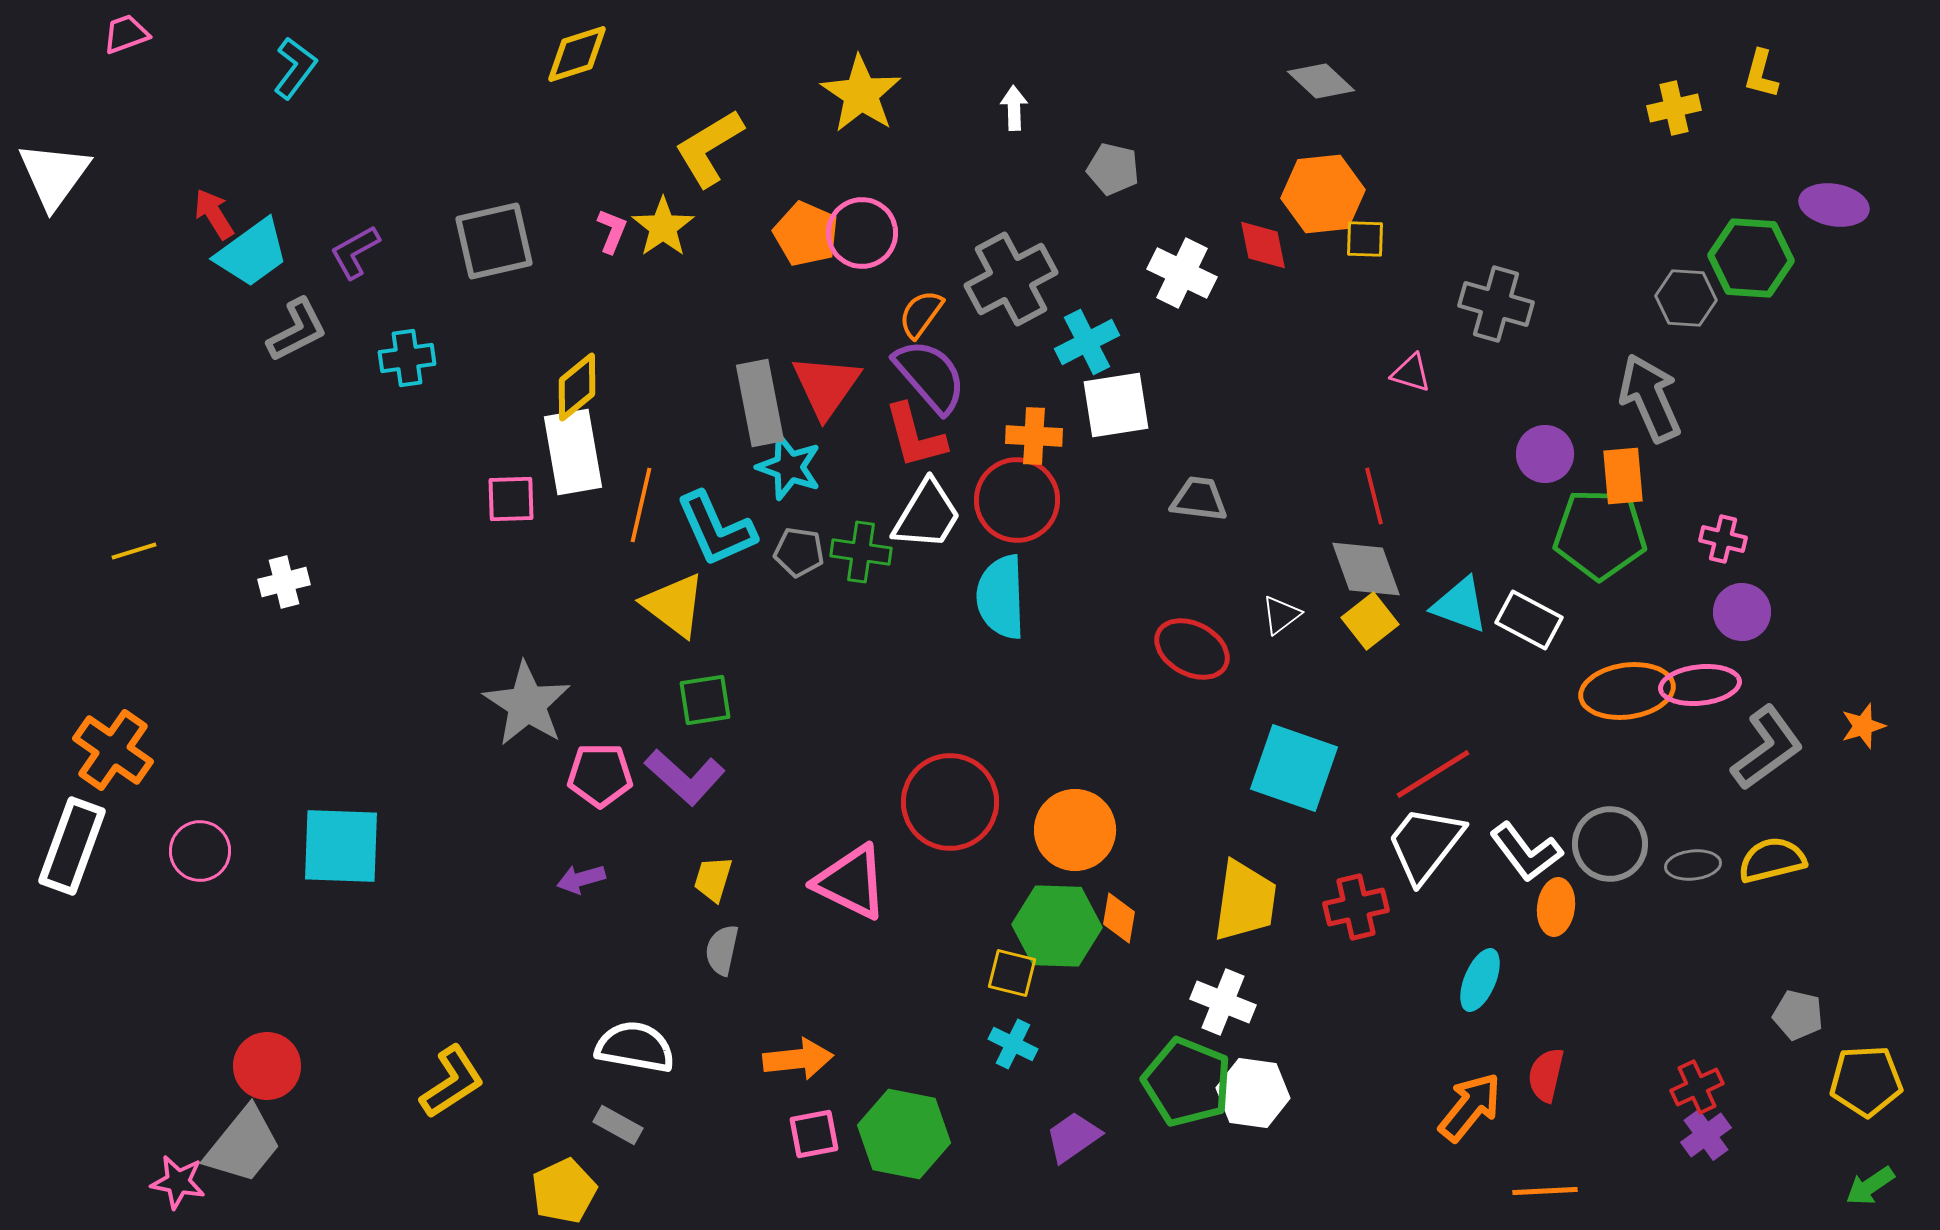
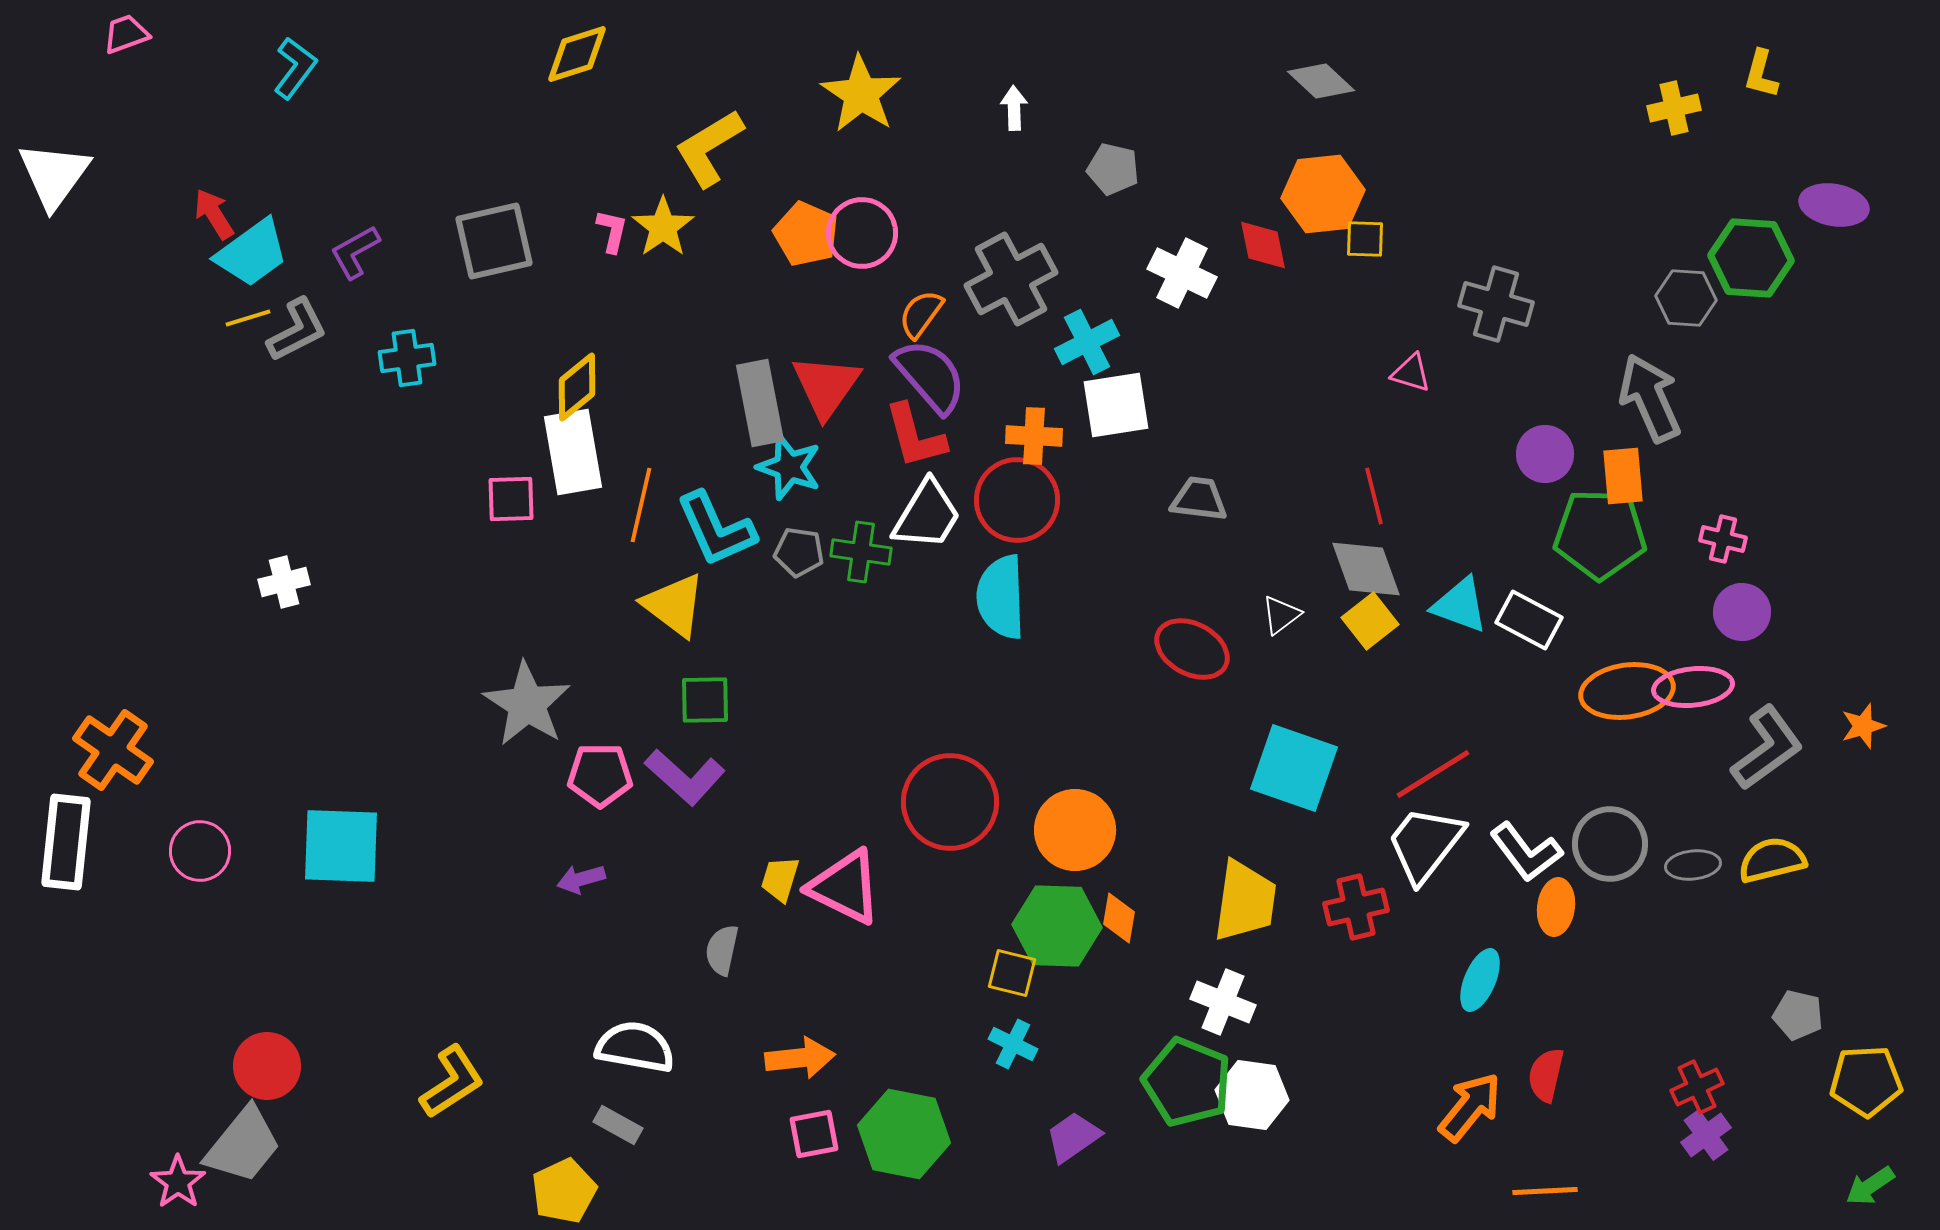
pink L-shape at (612, 231): rotated 9 degrees counterclockwise
yellow line at (134, 551): moved 114 px right, 233 px up
pink ellipse at (1700, 685): moved 7 px left, 2 px down
green square at (705, 700): rotated 8 degrees clockwise
white rectangle at (72, 846): moved 6 px left, 4 px up; rotated 14 degrees counterclockwise
yellow trapezoid at (713, 879): moved 67 px right
pink triangle at (851, 882): moved 6 px left, 5 px down
orange arrow at (798, 1059): moved 2 px right, 1 px up
white hexagon at (1253, 1093): moved 1 px left, 2 px down
pink star at (178, 1182): rotated 26 degrees clockwise
